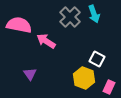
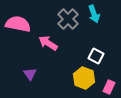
gray cross: moved 2 px left, 2 px down
pink semicircle: moved 1 px left, 1 px up
pink arrow: moved 2 px right, 2 px down
white square: moved 1 px left, 3 px up
